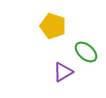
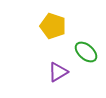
purple triangle: moved 5 px left
